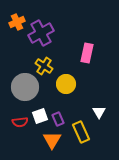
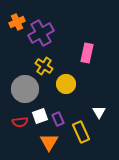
gray circle: moved 2 px down
orange triangle: moved 3 px left, 2 px down
